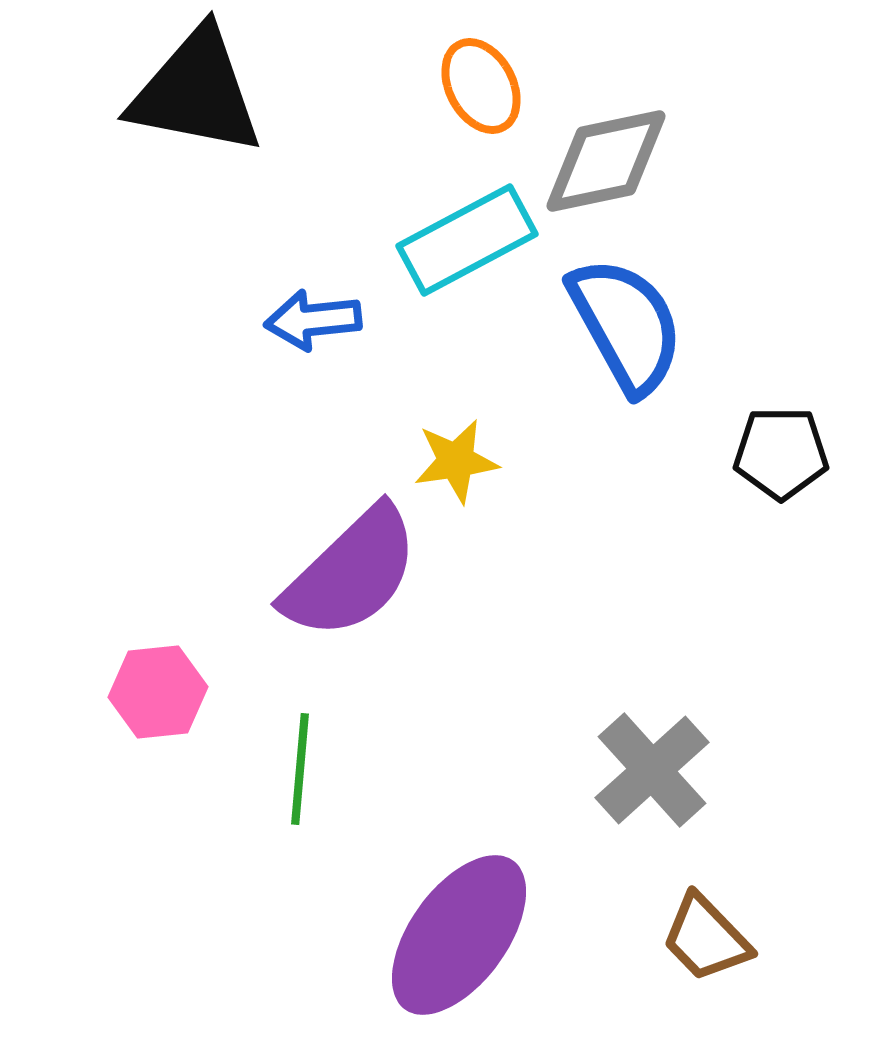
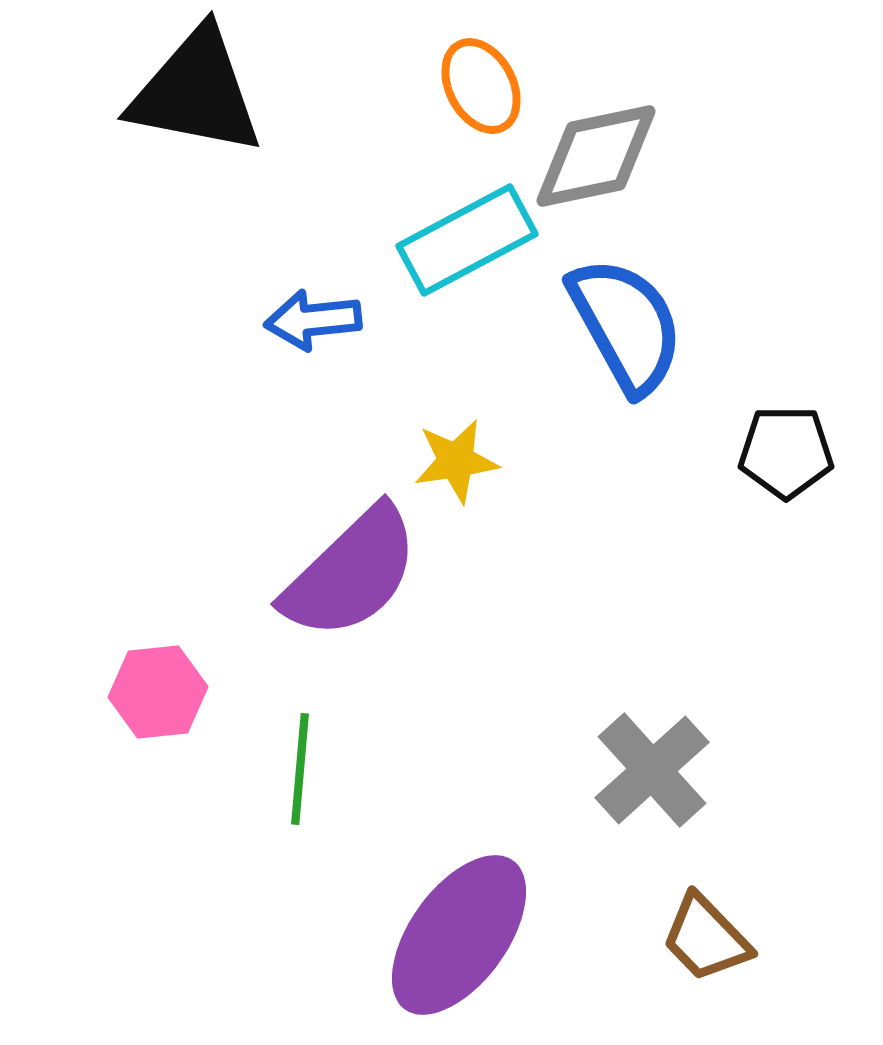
gray diamond: moved 10 px left, 5 px up
black pentagon: moved 5 px right, 1 px up
